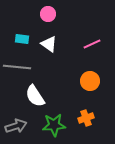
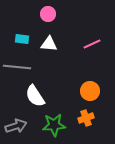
white triangle: rotated 30 degrees counterclockwise
orange circle: moved 10 px down
